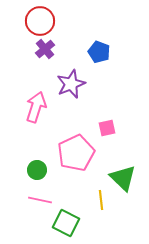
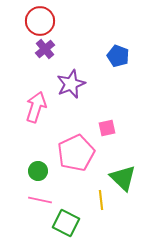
blue pentagon: moved 19 px right, 4 px down
green circle: moved 1 px right, 1 px down
